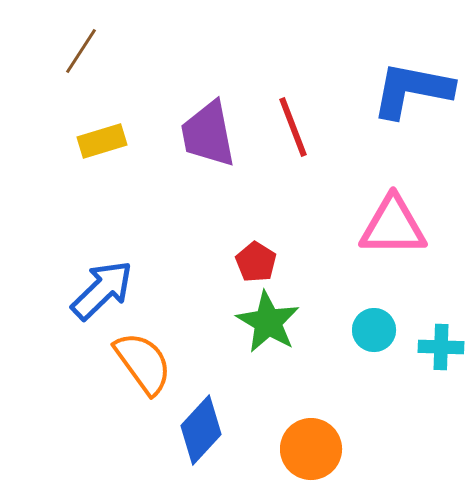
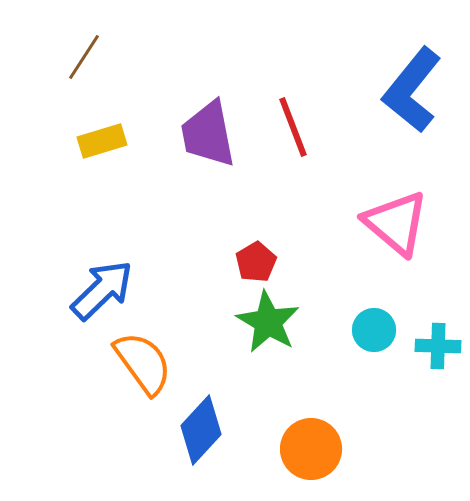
brown line: moved 3 px right, 6 px down
blue L-shape: rotated 62 degrees counterclockwise
pink triangle: moved 3 px right, 3 px up; rotated 40 degrees clockwise
red pentagon: rotated 9 degrees clockwise
cyan cross: moved 3 px left, 1 px up
